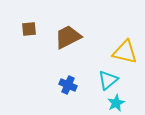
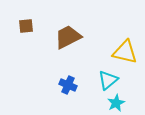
brown square: moved 3 px left, 3 px up
